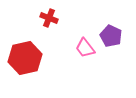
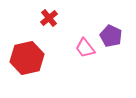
red cross: rotated 30 degrees clockwise
red hexagon: moved 2 px right
